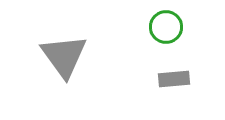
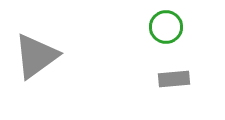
gray triangle: moved 28 px left; rotated 30 degrees clockwise
